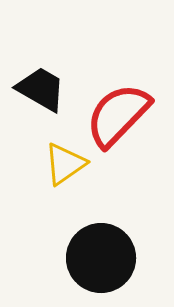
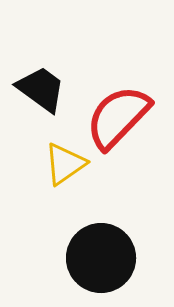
black trapezoid: rotated 6 degrees clockwise
red semicircle: moved 2 px down
